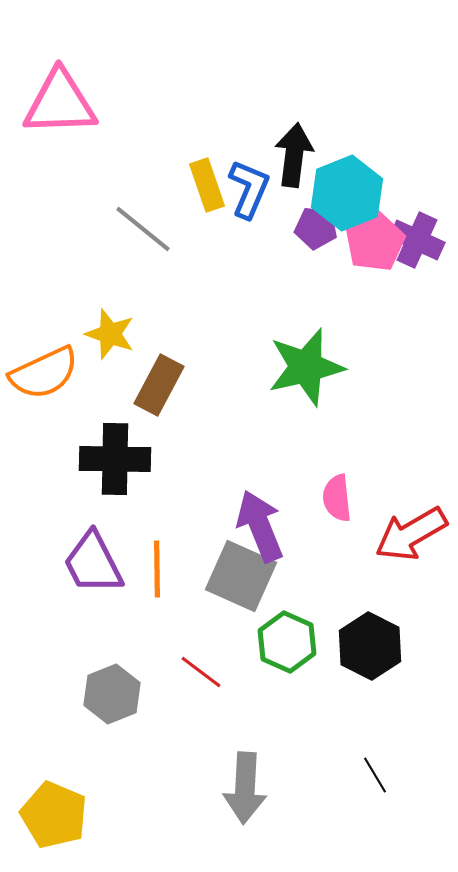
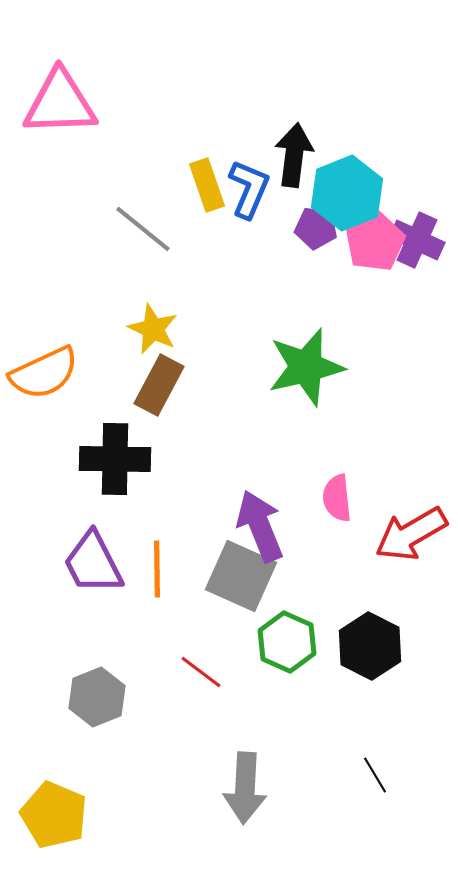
yellow star: moved 43 px right, 5 px up; rotated 6 degrees clockwise
gray hexagon: moved 15 px left, 3 px down
